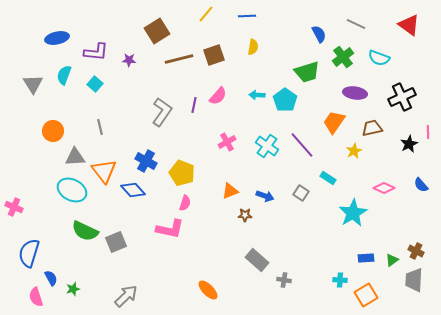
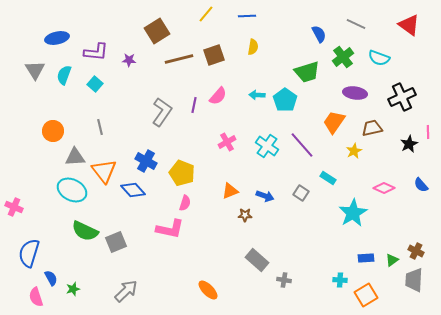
gray triangle at (33, 84): moved 2 px right, 14 px up
gray arrow at (126, 296): moved 5 px up
